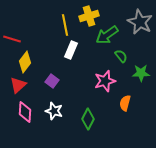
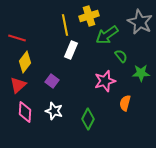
red line: moved 5 px right, 1 px up
